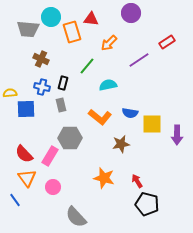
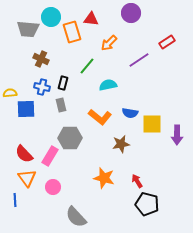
blue line: rotated 32 degrees clockwise
